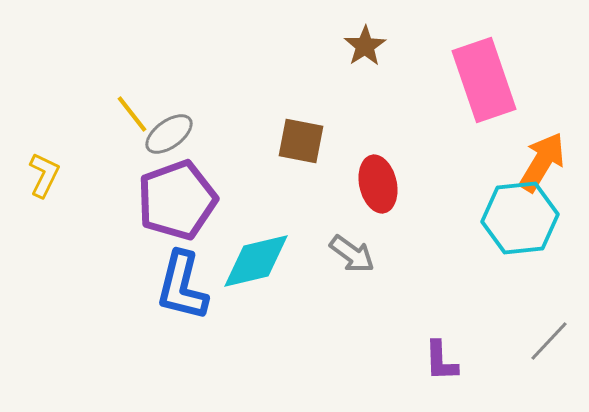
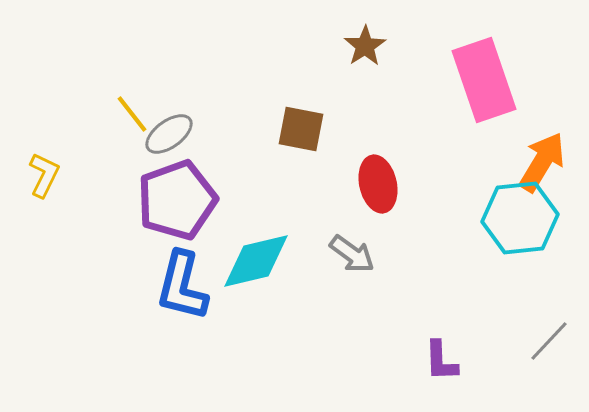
brown square: moved 12 px up
